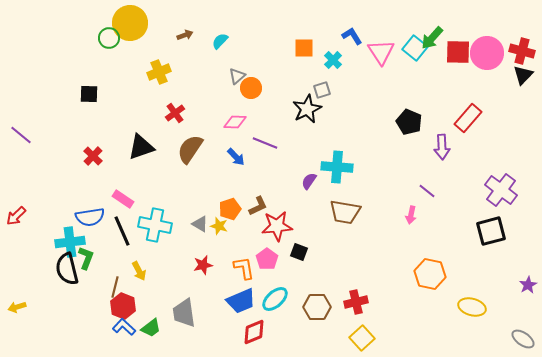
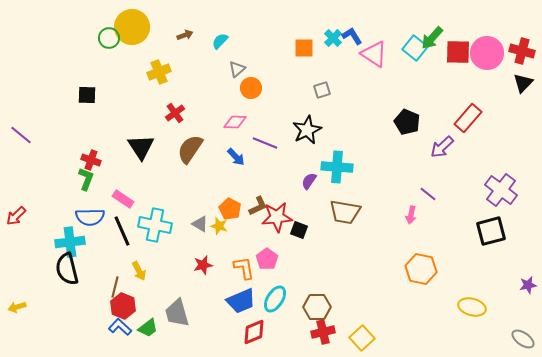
yellow circle at (130, 23): moved 2 px right, 4 px down
pink triangle at (381, 52): moved 7 px left, 2 px down; rotated 24 degrees counterclockwise
cyan cross at (333, 60): moved 22 px up
black triangle at (523, 75): moved 8 px down
gray triangle at (237, 76): moved 7 px up
black square at (89, 94): moved 2 px left, 1 px down
black star at (307, 109): moved 21 px down
black pentagon at (409, 122): moved 2 px left
black triangle at (141, 147): rotated 44 degrees counterclockwise
purple arrow at (442, 147): rotated 50 degrees clockwise
red cross at (93, 156): moved 2 px left, 4 px down; rotated 24 degrees counterclockwise
purple line at (427, 191): moved 1 px right, 3 px down
orange pentagon at (230, 209): rotated 25 degrees counterclockwise
blue semicircle at (90, 217): rotated 8 degrees clockwise
red star at (277, 226): moved 9 px up
black square at (299, 252): moved 22 px up
green L-shape at (86, 258): moved 79 px up
orange hexagon at (430, 274): moved 9 px left, 5 px up
purple star at (528, 285): rotated 18 degrees clockwise
cyan ellipse at (275, 299): rotated 16 degrees counterclockwise
red cross at (356, 302): moved 33 px left, 30 px down
gray trapezoid at (184, 313): moved 7 px left; rotated 8 degrees counterclockwise
blue L-shape at (124, 327): moved 4 px left
green trapezoid at (151, 328): moved 3 px left
